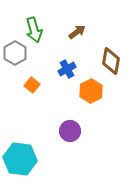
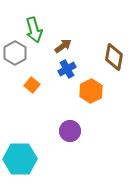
brown arrow: moved 14 px left, 14 px down
brown diamond: moved 3 px right, 4 px up
cyan hexagon: rotated 8 degrees counterclockwise
